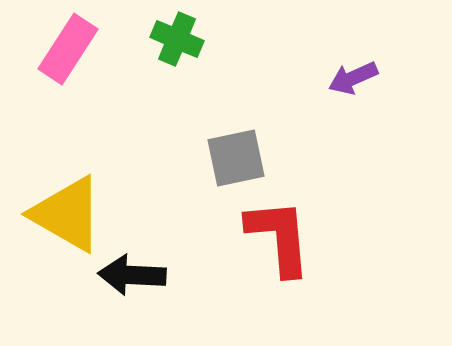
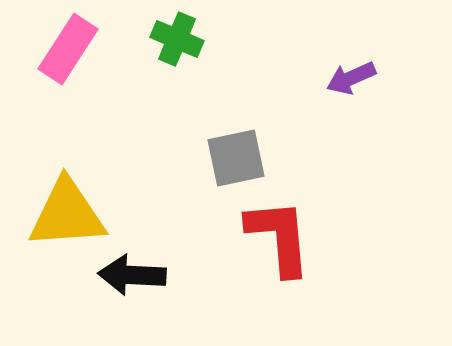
purple arrow: moved 2 px left
yellow triangle: rotated 34 degrees counterclockwise
